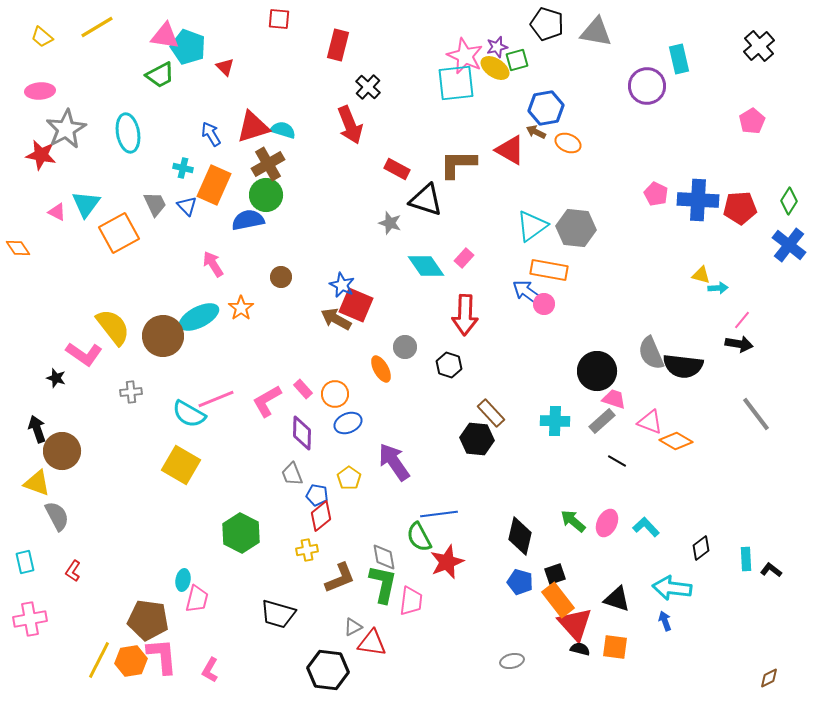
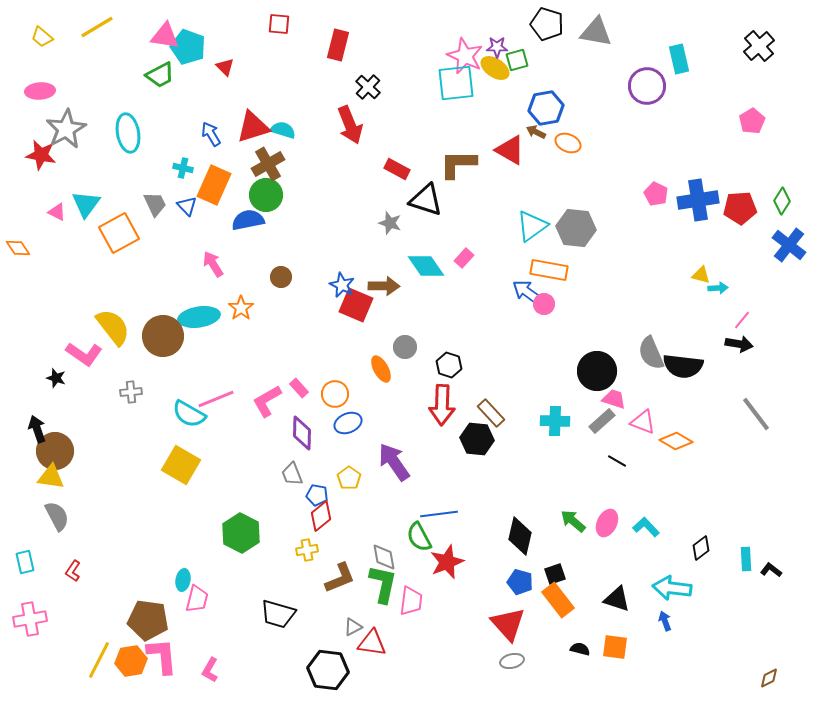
red square at (279, 19): moved 5 px down
purple star at (497, 47): rotated 15 degrees clockwise
blue cross at (698, 200): rotated 12 degrees counterclockwise
green diamond at (789, 201): moved 7 px left
red arrow at (465, 315): moved 23 px left, 90 px down
cyan ellipse at (199, 317): rotated 18 degrees clockwise
brown arrow at (336, 319): moved 48 px right, 33 px up; rotated 152 degrees clockwise
pink rectangle at (303, 389): moved 4 px left, 1 px up
pink triangle at (650, 422): moved 7 px left
brown circle at (62, 451): moved 7 px left
yellow triangle at (37, 483): moved 14 px right, 6 px up; rotated 12 degrees counterclockwise
red triangle at (575, 624): moved 67 px left
